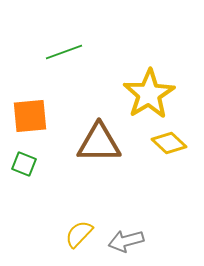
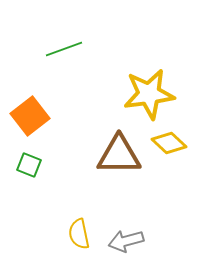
green line: moved 3 px up
yellow star: rotated 24 degrees clockwise
orange square: rotated 33 degrees counterclockwise
brown triangle: moved 20 px right, 12 px down
green square: moved 5 px right, 1 px down
yellow semicircle: rotated 56 degrees counterclockwise
